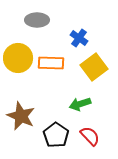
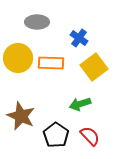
gray ellipse: moved 2 px down
